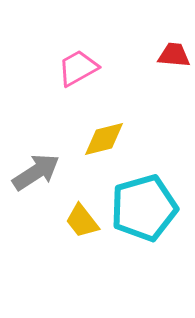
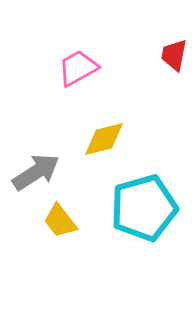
red trapezoid: rotated 84 degrees counterclockwise
yellow trapezoid: moved 22 px left
